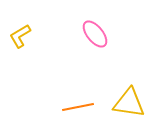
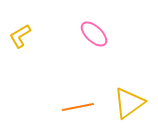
pink ellipse: moved 1 px left; rotated 8 degrees counterclockwise
yellow triangle: rotated 44 degrees counterclockwise
